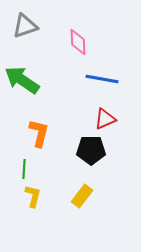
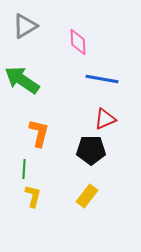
gray triangle: rotated 12 degrees counterclockwise
yellow rectangle: moved 5 px right
